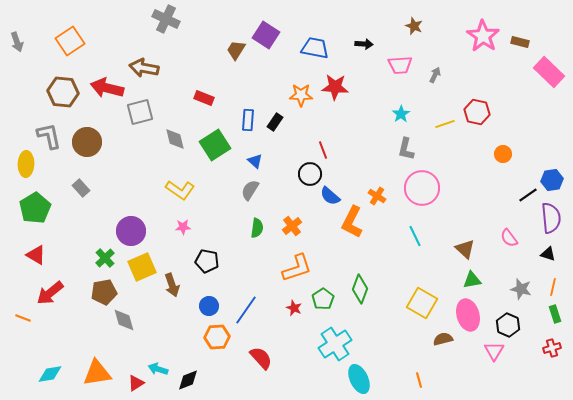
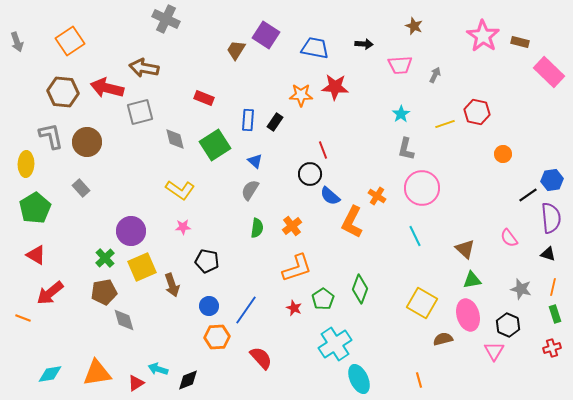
gray L-shape at (49, 136): moved 2 px right
